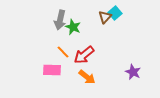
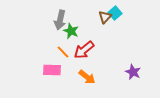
green star: moved 2 px left, 4 px down
red arrow: moved 5 px up
